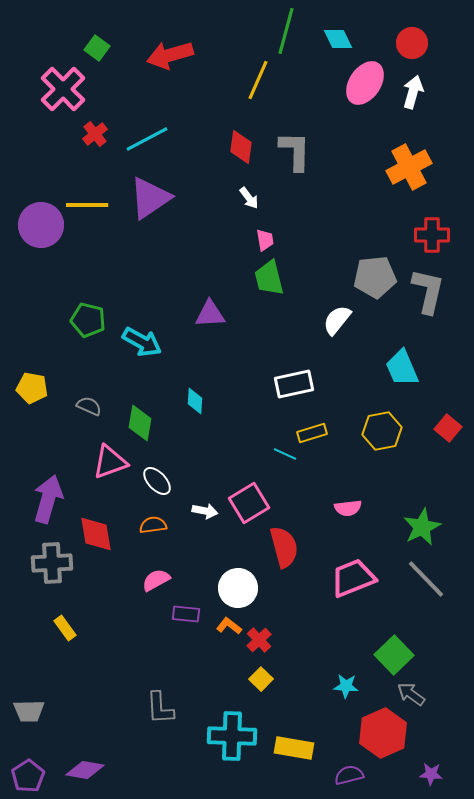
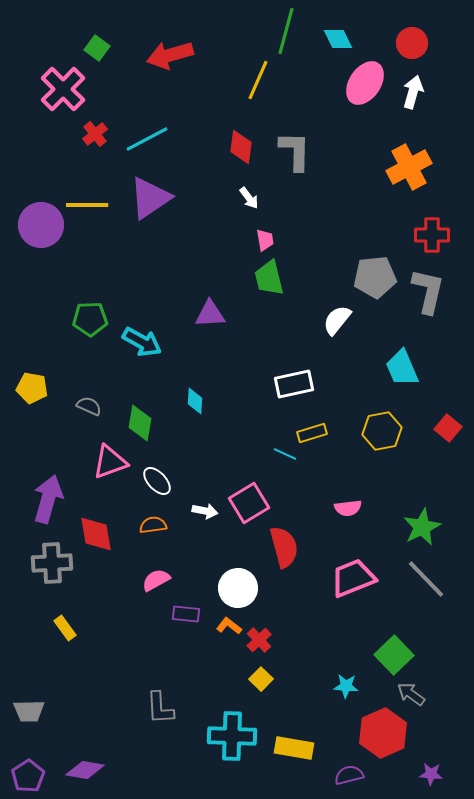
green pentagon at (88, 320): moved 2 px right, 1 px up; rotated 16 degrees counterclockwise
